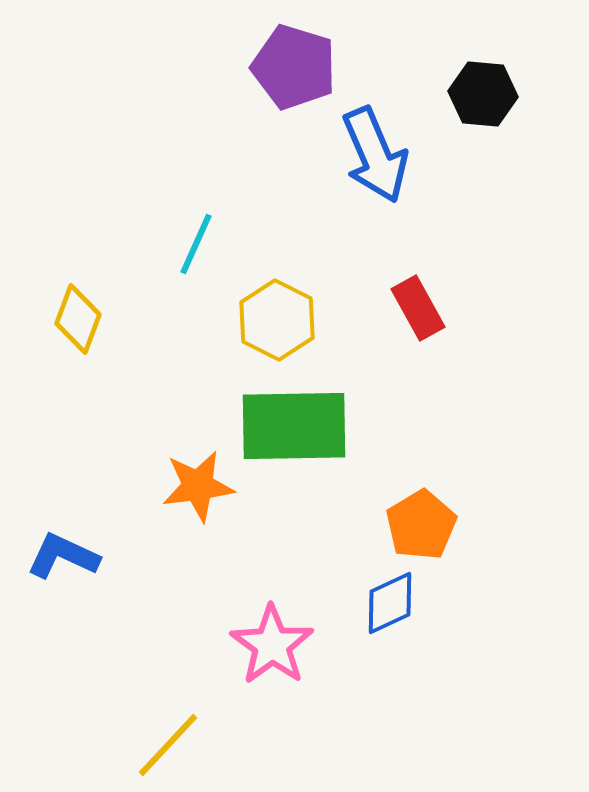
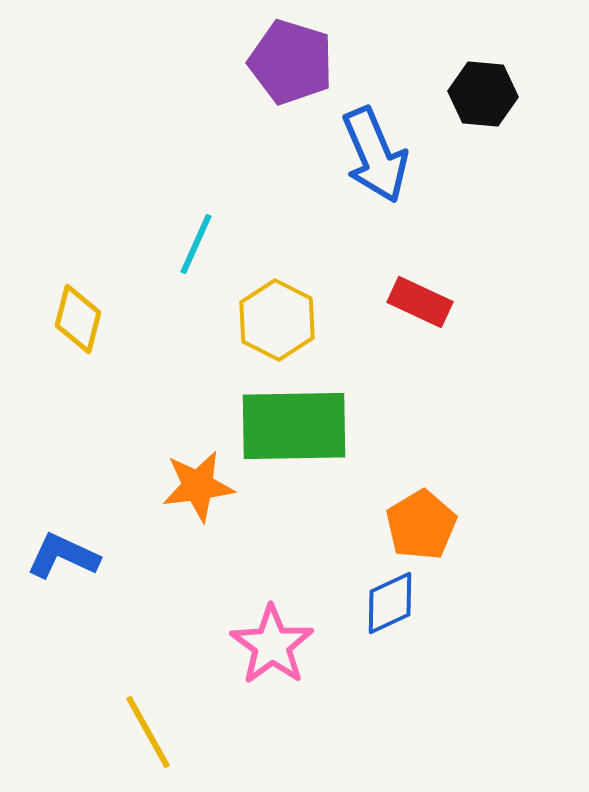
purple pentagon: moved 3 px left, 5 px up
red rectangle: moved 2 px right, 6 px up; rotated 36 degrees counterclockwise
yellow diamond: rotated 6 degrees counterclockwise
yellow line: moved 20 px left, 13 px up; rotated 72 degrees counterclockwise
